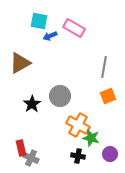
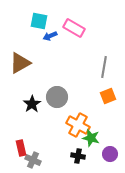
gray circle: moved 3 px left, 1 px down
gray cross: moved 2 px right, 2 px down
